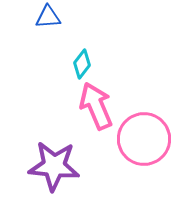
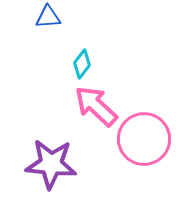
pink arrow: rotated 24 degrees counterclockwise
purple star: moved 3 px left, 2 px up
